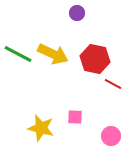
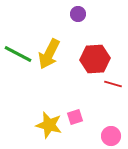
purple circle: moved 1 px right, 1 px down
yellow arrow: moved 4 px left; rotated 92 degrees clockwise
red hexagon: rotated 16 degrees counterclockwise
red line: rotated 12 degrees counterclockwise
pink square: rotated 21 degrees counterclockwise
yellow star: moved 8 px right, 3 px up
